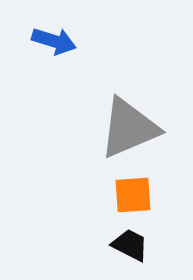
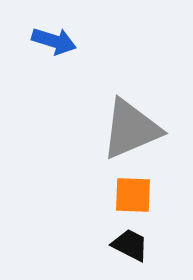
gray triangle: moved 2 px right, 1 px down
orange square: rotated 6 degrees clockwise
